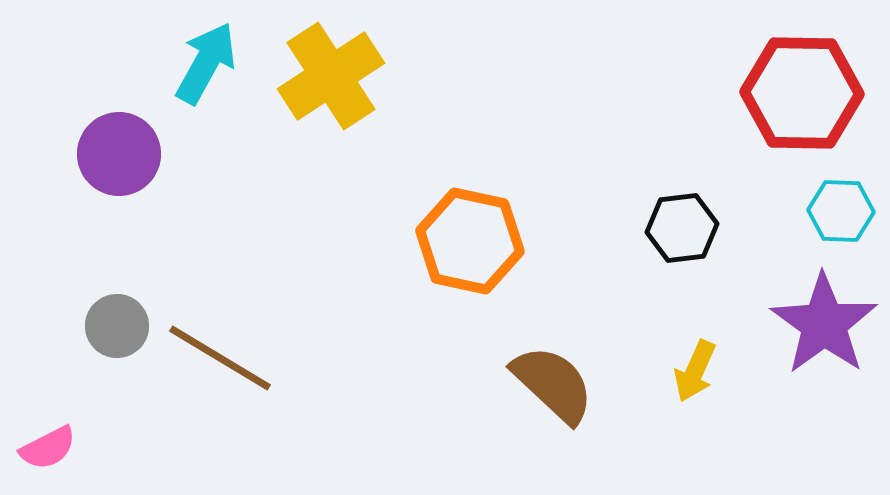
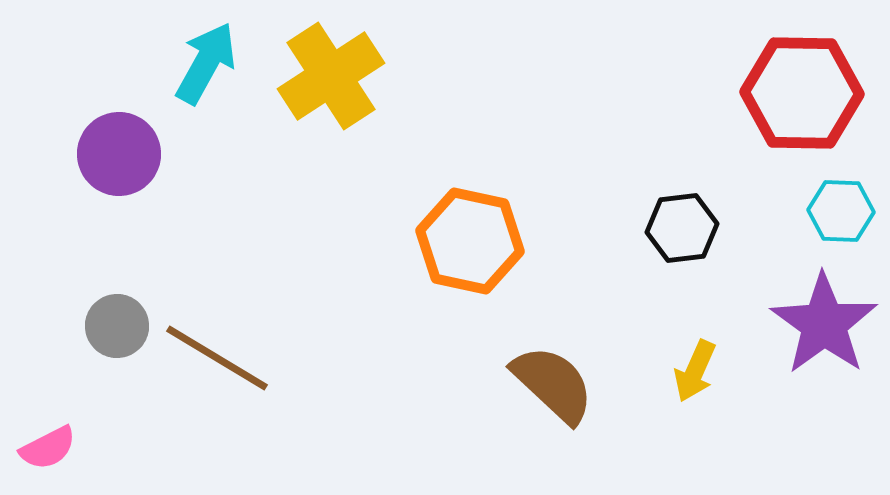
brown line: moved 3 px left
